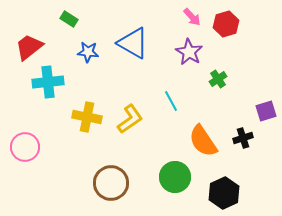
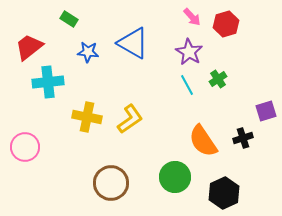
cyan line: moved 16 px right, 16 px up
